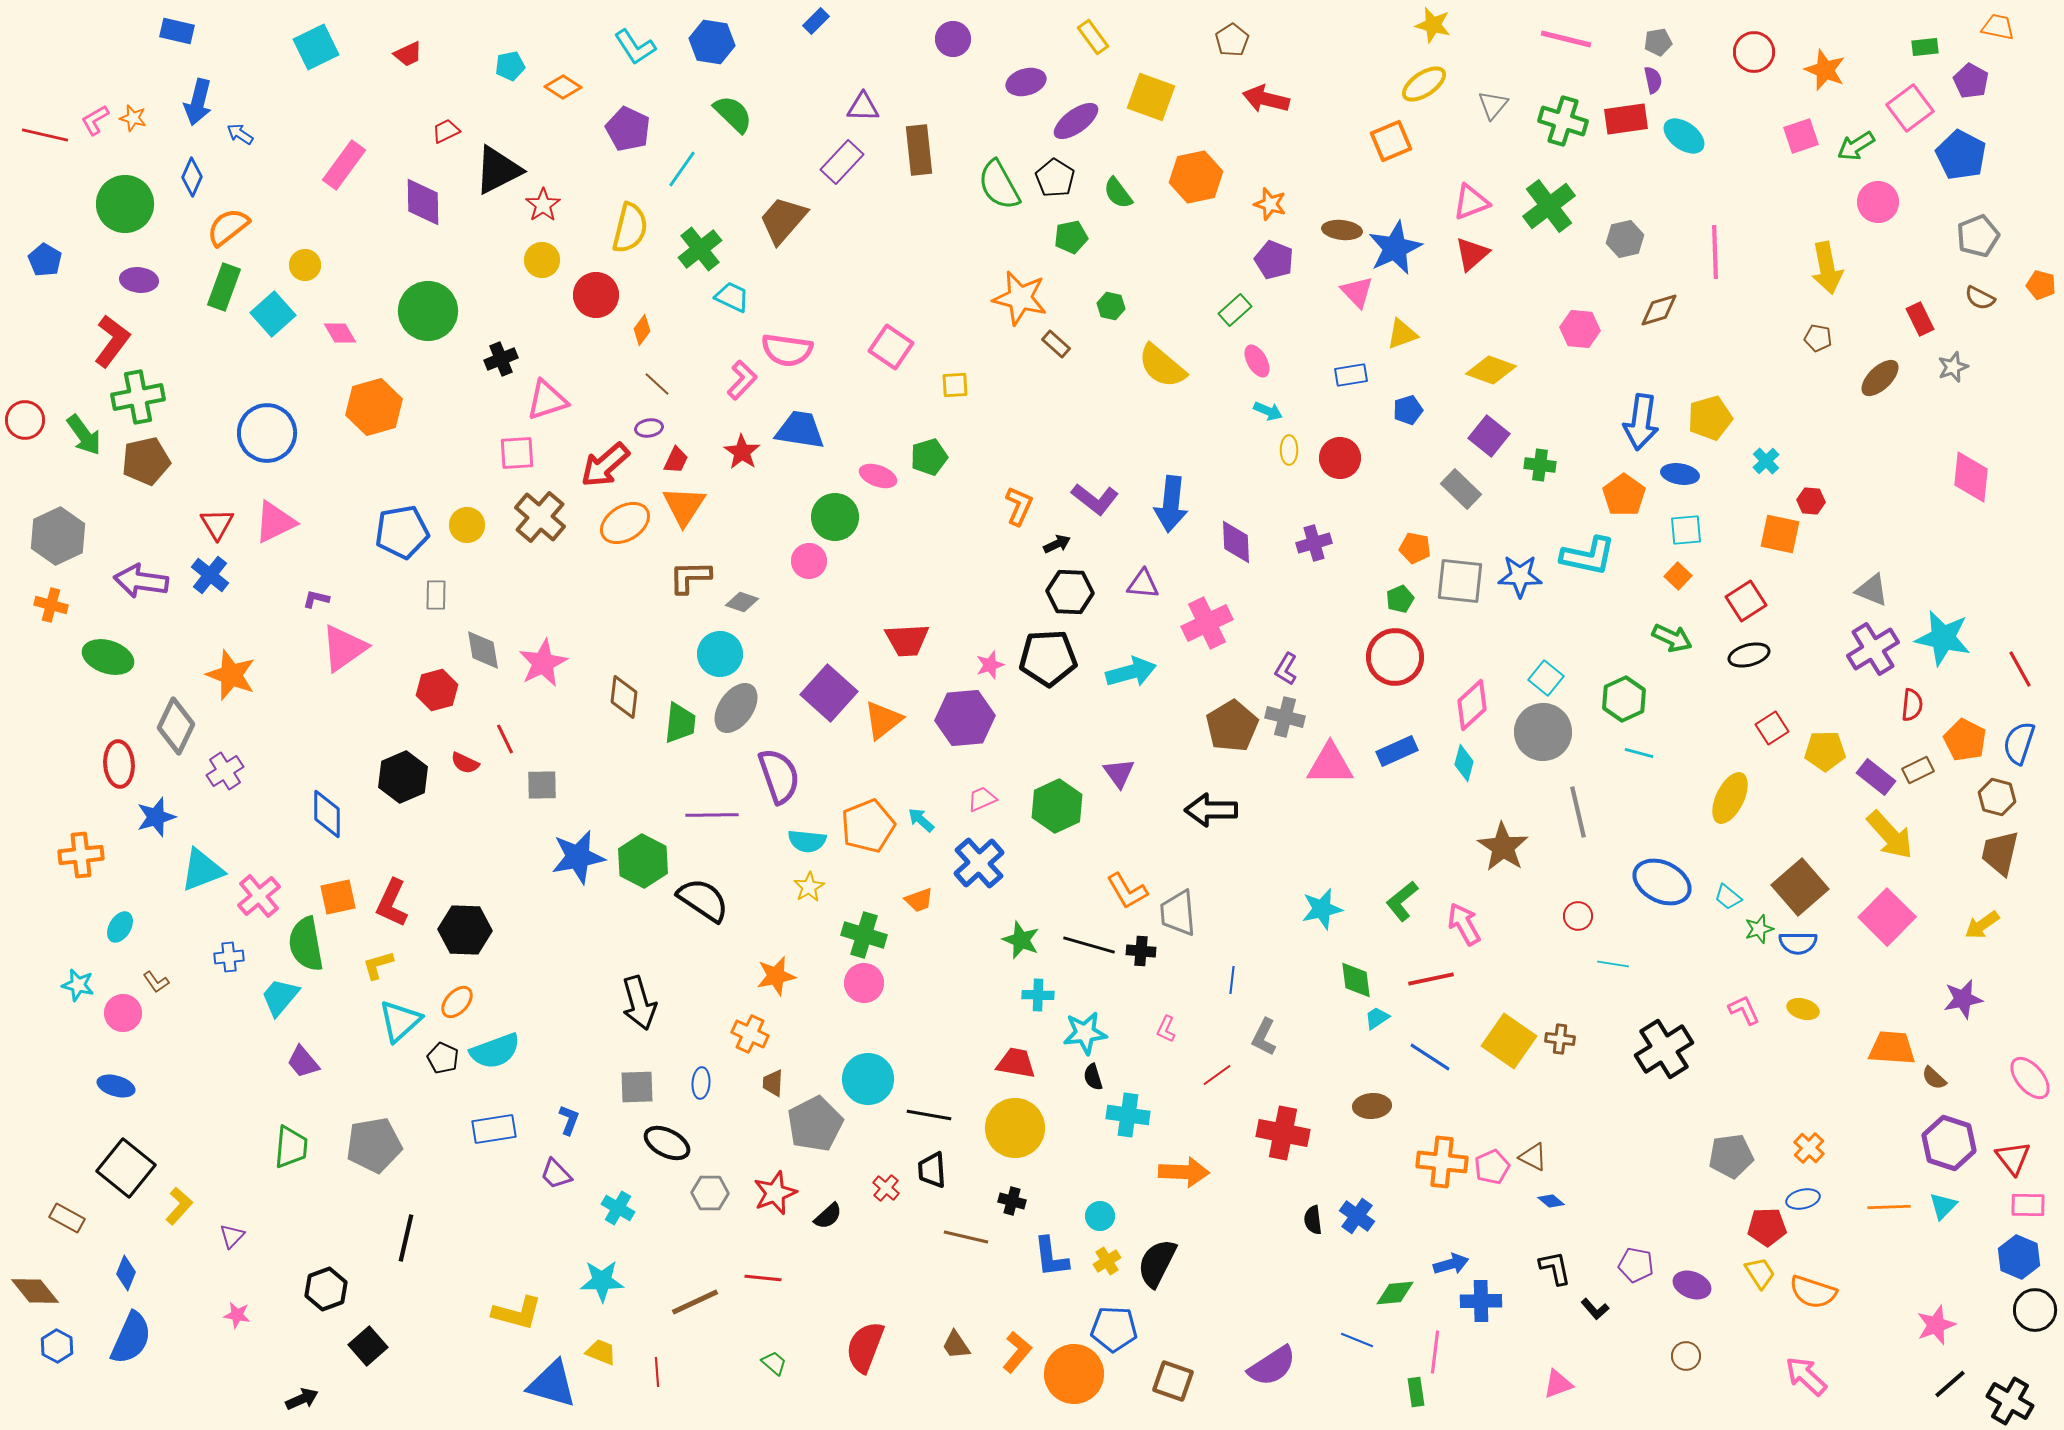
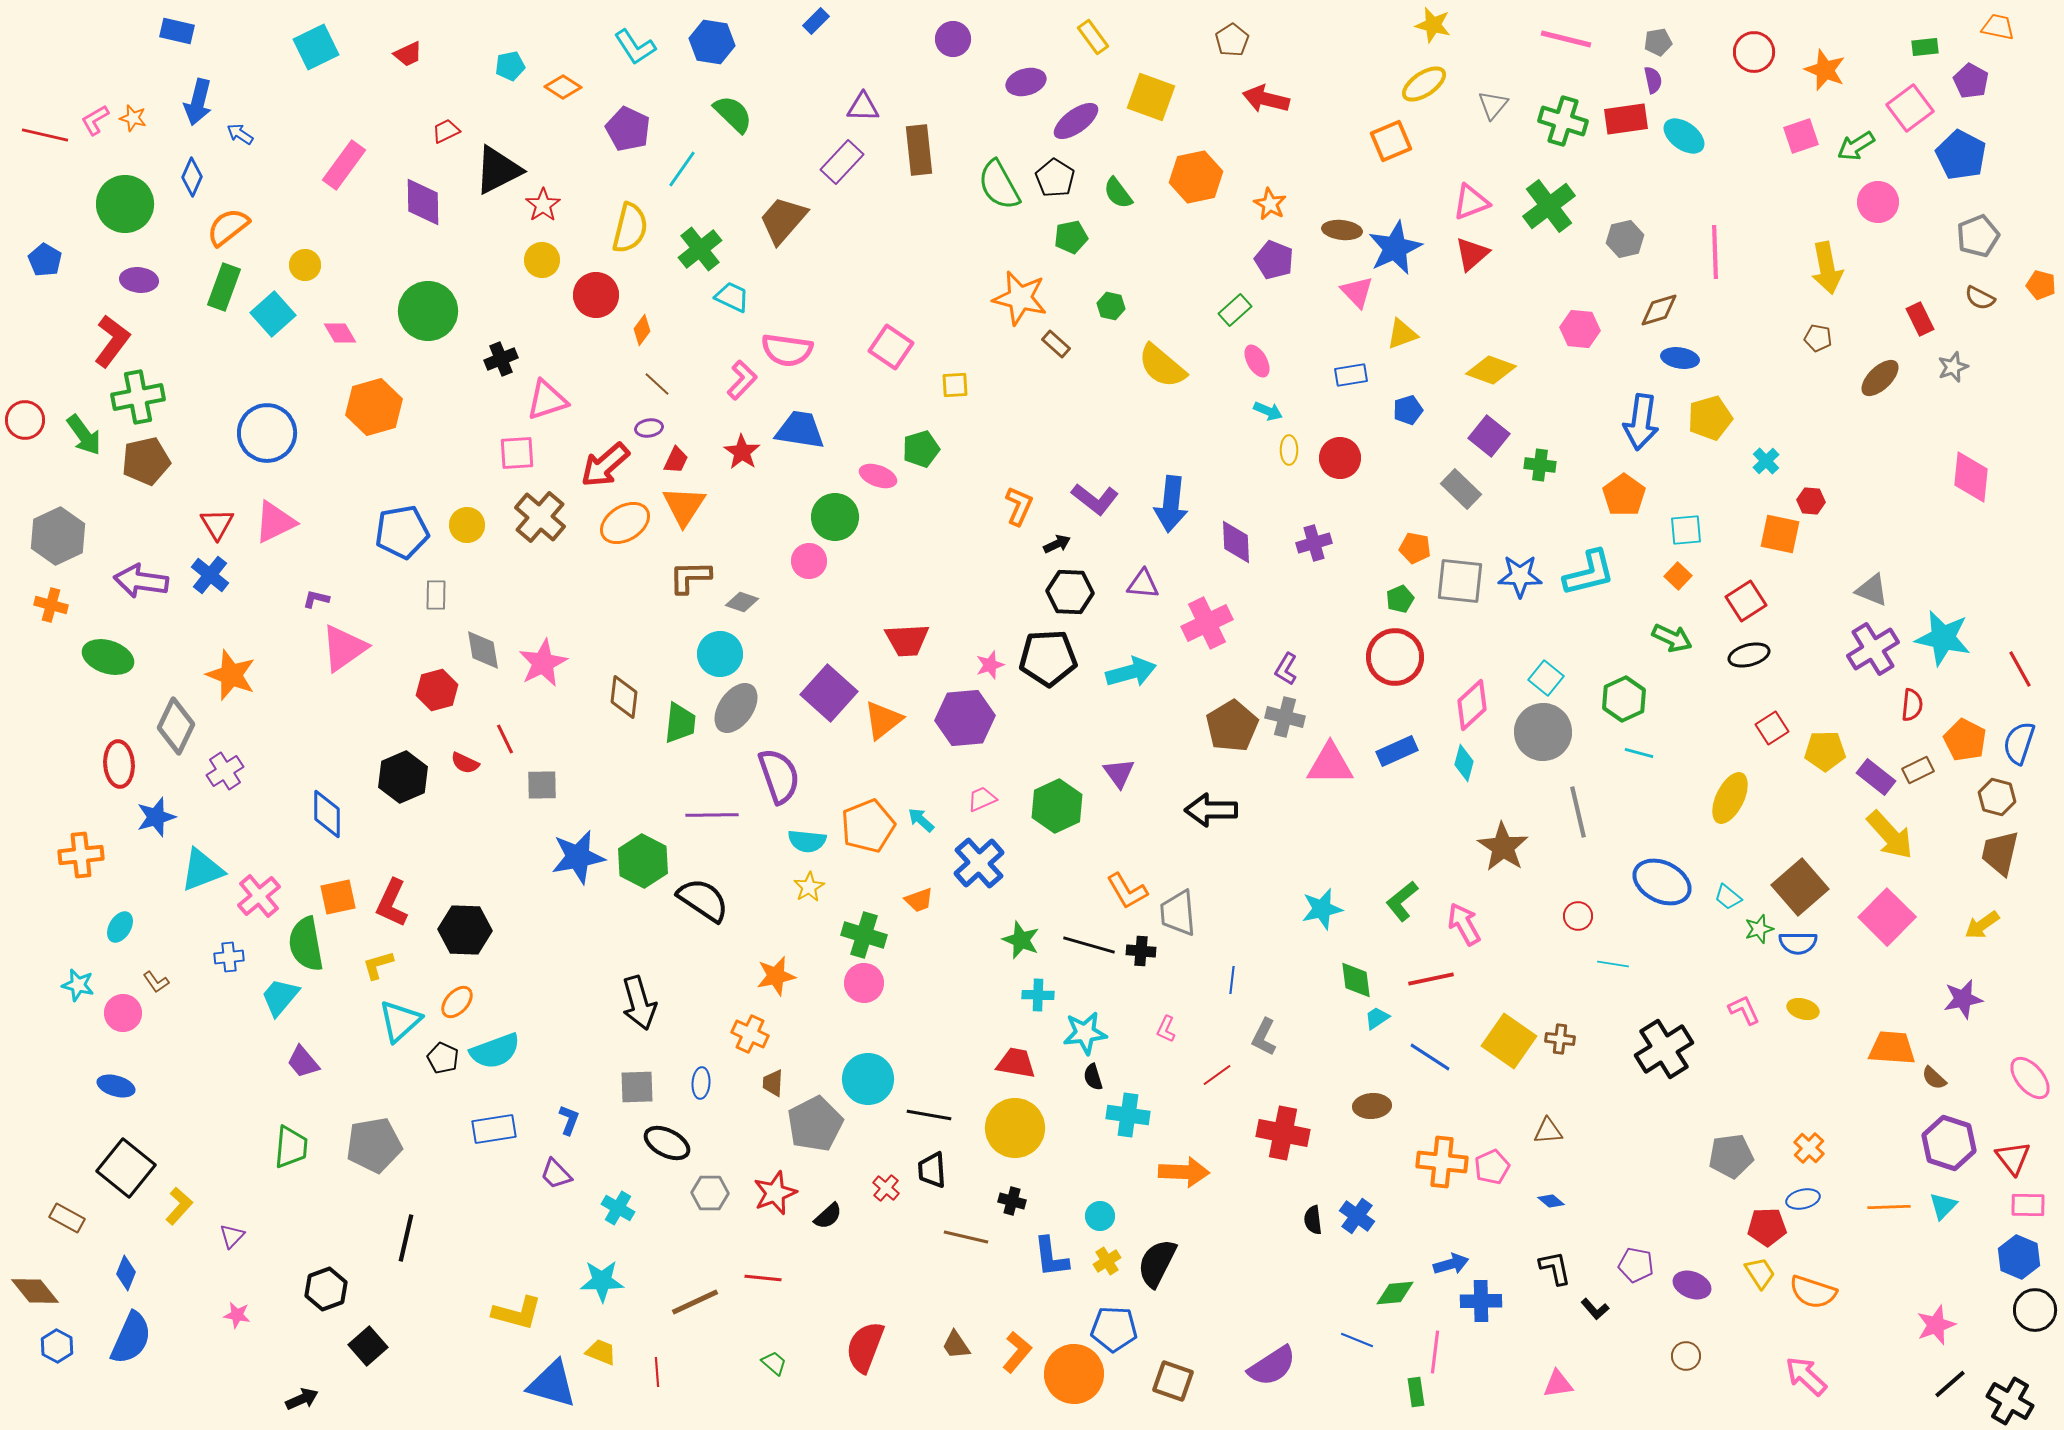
orange star at (1270, 204): rotated 12 degrees clockwise
green pentagon at (929, 457): moved 8 px left, 8 px up
blue ellipse at (1680, 474): moved 116 px up
cyan L-shape at (1588, 556): moved 1 px right, 17 px down; rotated 26 degrees counterclockwise
brown triangle at (1533, 1157): moved 15 px right, 26 px up; rotated 32 degrees counterclockwise
pink triangle at (1558, 1384): rotated 12 degrees clockwise
